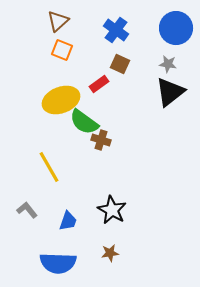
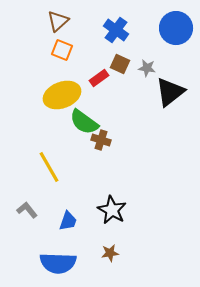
gray star: moved 21 px left, 4 px down
red rectangle: moved 6 px up
yellow ellipse: moved 1 px right, 5 px up
